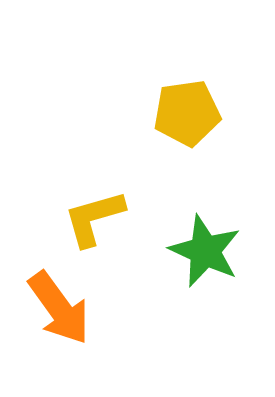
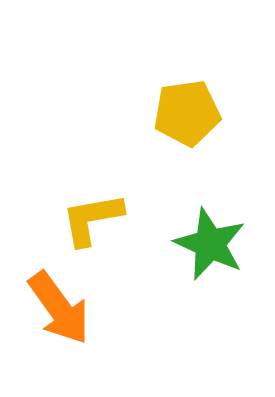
yellow L-shape: moved 2 px left, 1 px down; rotated 6 degrees clockwise
green star: moved 5 px right, 7 px up
